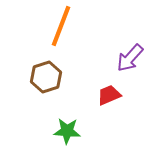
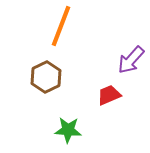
purple arrow: moved 1 px right, 2 px down
brown hexagon: rotated 8 degrees counterclockwise
green star: moved 1 px right, 1 px up
